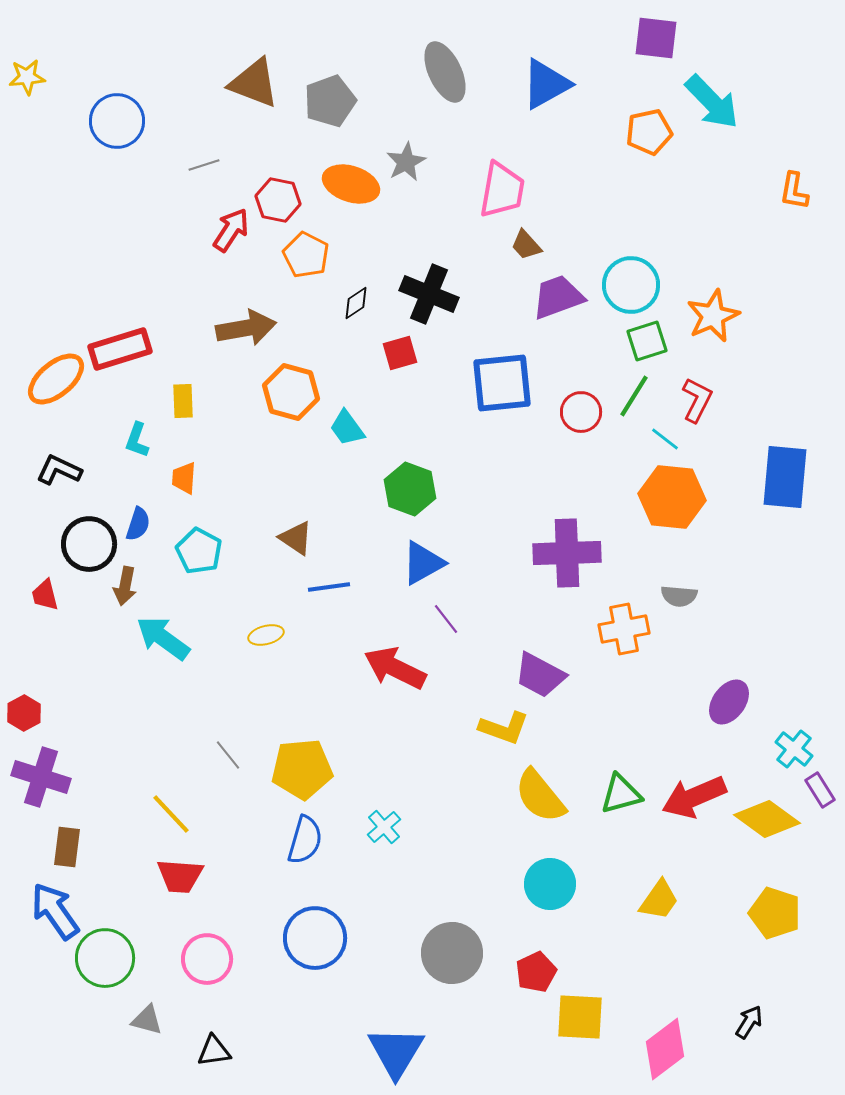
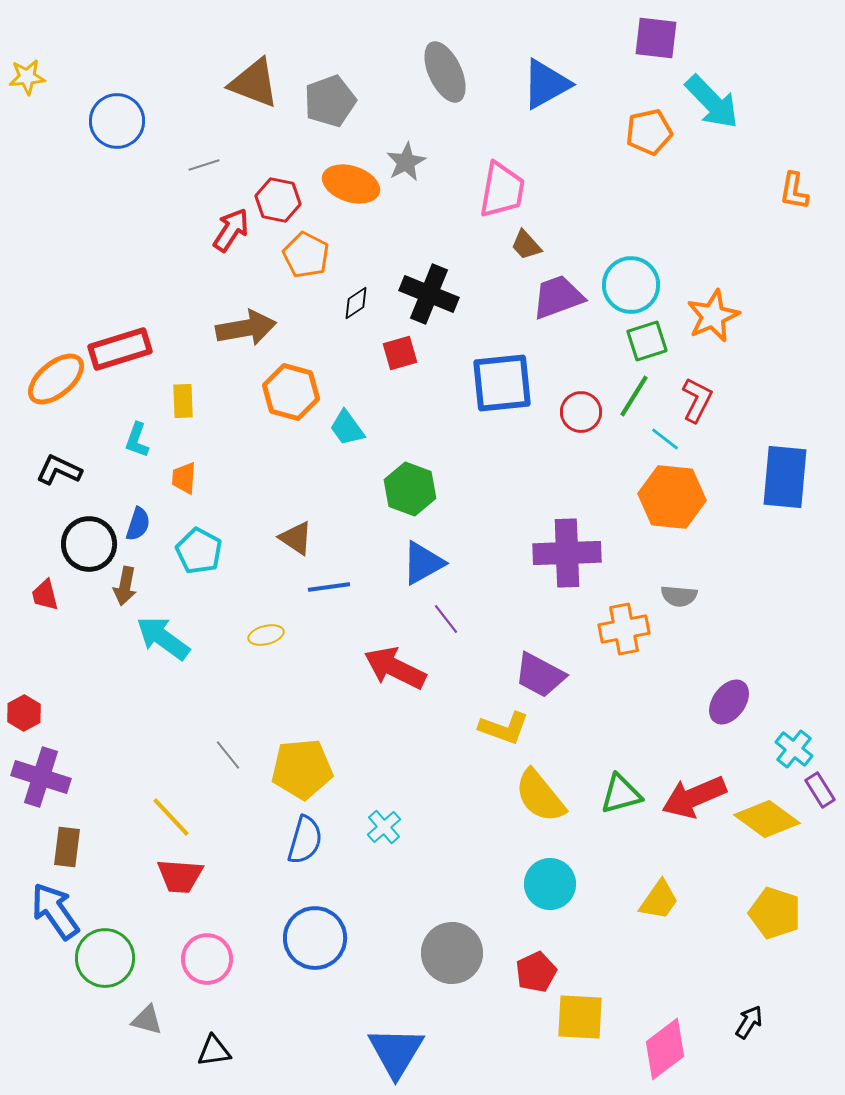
yellow line at (171, 814): moved 3 px down
